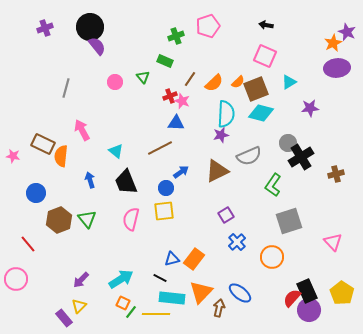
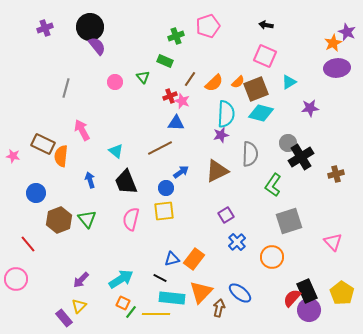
gray semicircle at (249, 156): moved 1 px right, 2 px up; rotated 65 degrees counterclockwise
